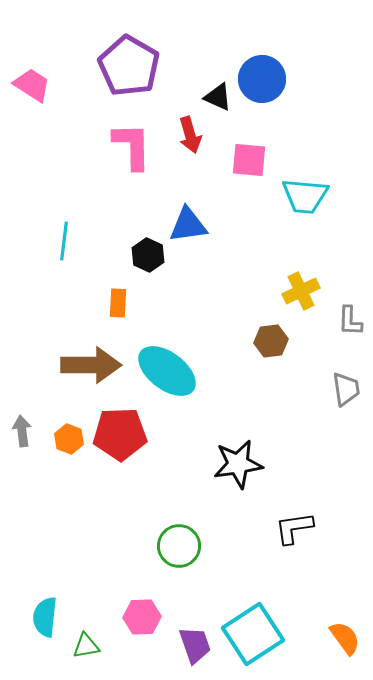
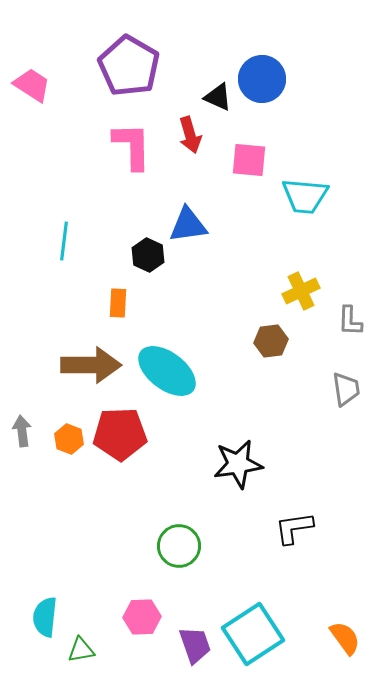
green triangle: moved 5 px left, 4 px down
